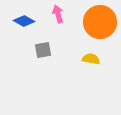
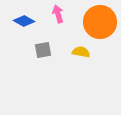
yellow semicircle: moved 10 px left, 7 px up
